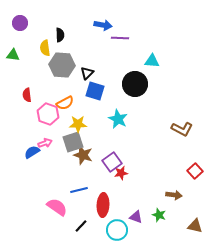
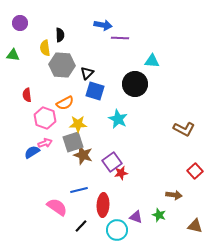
pink hexagon: moved 3 px left, 4 px down
brown L-shape: moved 2 px right
